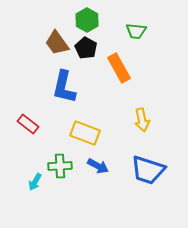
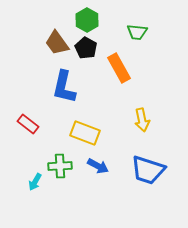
green trapezoid: moved 1 px right, 1 px down
